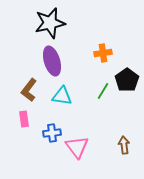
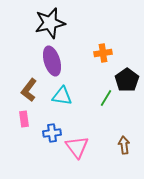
green line: moved 3 px right, 7 px down
